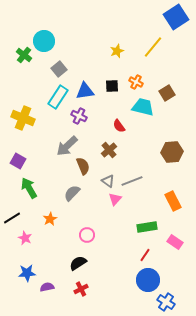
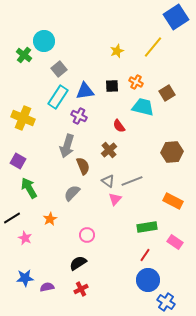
gray arrow: rotated 30 degrees counterclockwise
orange rectangle: rotated 36 degrees counterclockwise
blue star: moved 2 px left, 5 px down
